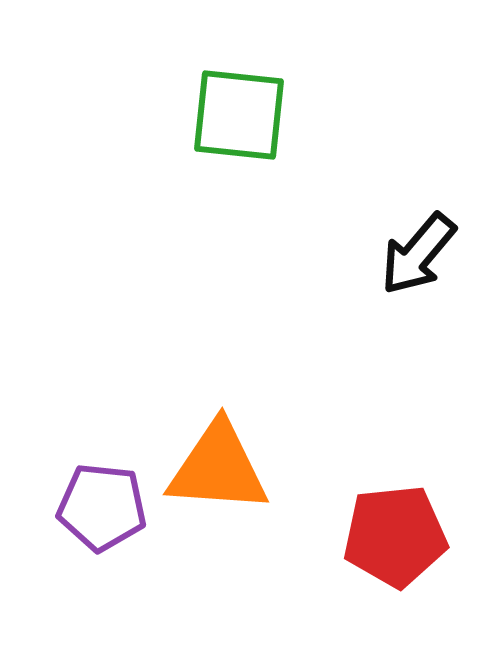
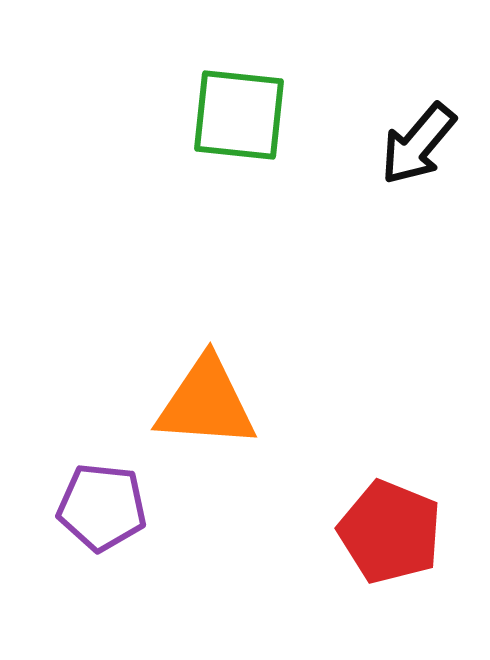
black arrow: moved 110 px up
orange triangle: moved 12 px left, 65 px up
red pentagon: moved 5 px left, 4 px up; rotated 28 degrees clockwise
